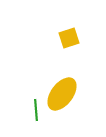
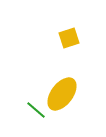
green line: rotated 45 degrees counterclockwise
